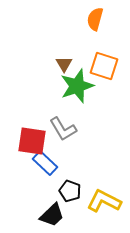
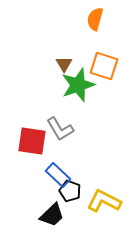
green star: moved 1 px right, 1 px up
gray L-shape: moved 3 px left
blue rectangle: moved 13 px right, 12 px down
